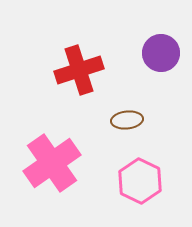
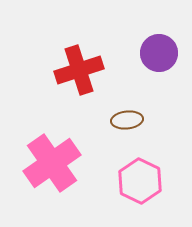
purple circle: moved 2 px left
